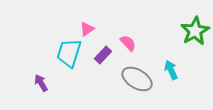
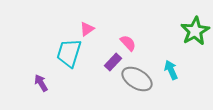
purple rectangle: moved 10 px right, 7 px down
